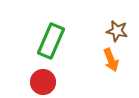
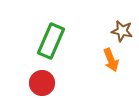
brown star: moved 5 px right
red circle: moved 1 px left, 1 px down
